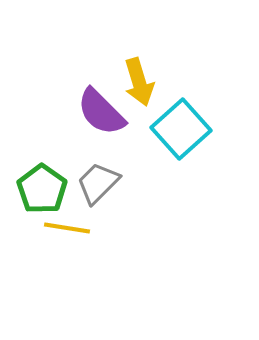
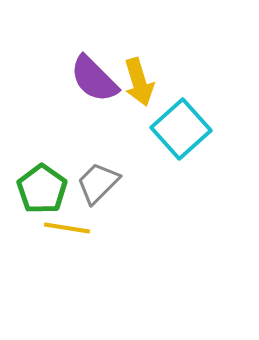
purple semicircle: moved 7 px left, 33 px up
